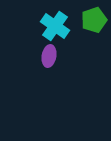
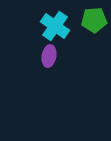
green pentagon: rotated 15 degrees clockwise
